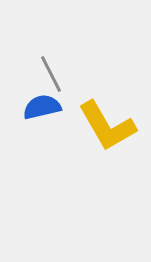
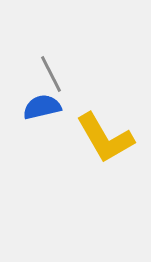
yellow L-shape: moved 2 px left, 12 px down
